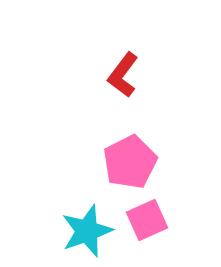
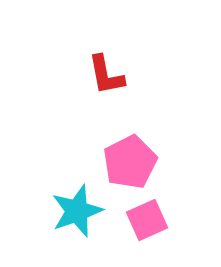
red L-shape: moved 17 px left; rotated 48 degrees counterclockwise
cyan star: moved 10 px left, 20 px up
